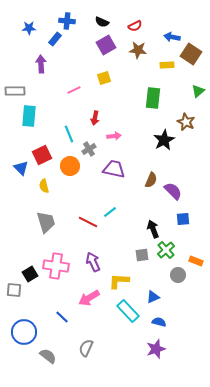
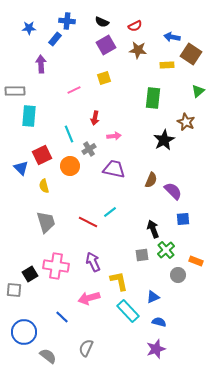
yellow L-shape at (119, 281): rotated 75 degrees clockwise
pink arrow at (89, 298): rotated 15 degrees clockwise
